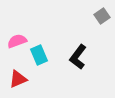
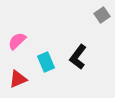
gray square: moved 1 px up
pink semicircle: rotated 24 degrees counterclockwise
cyan rectangle: moved 7 px right, 7 px down
